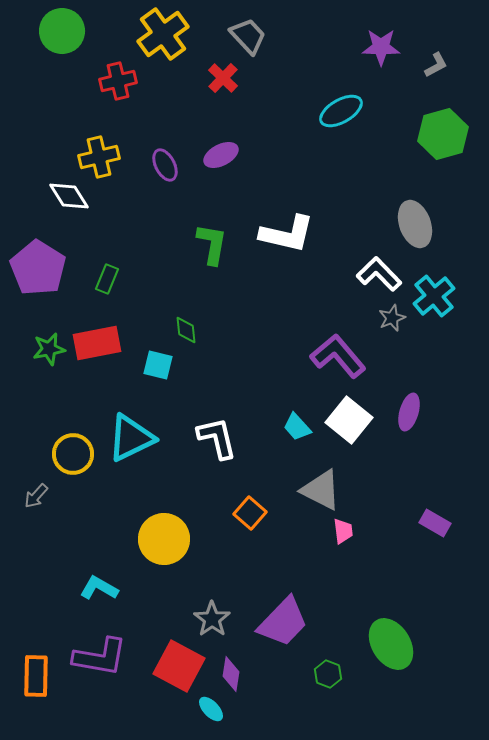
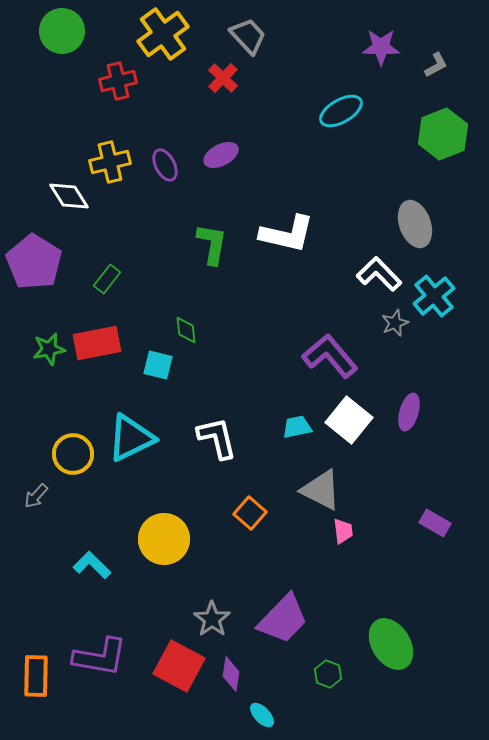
green hexagon at (443, 134): rotated 6 degrees counterclockwise
yellow cross at (99, 157): moved 11 px right, 5 px down
purple pentagon at (38, 268): moved 4 px left, 6 px up
green rectangle at (107, 279): rotated 16 degrees clockwise
gray star at (392, 318): moved 3 px right, 5 px down
purple L-shape at (338, 356): moved 8 px left
cyan trapezoid at (297, 427): rotated 120 degrees clockwise
cyan L-shape at (99, 588): moved 7 px left, 23 px up; rotated 15 degrees clockwise
purple trapezoid at (283, 622): moved 3 px up
cyan ellipse at (211, 709): moved 51 px right, 6 px down
